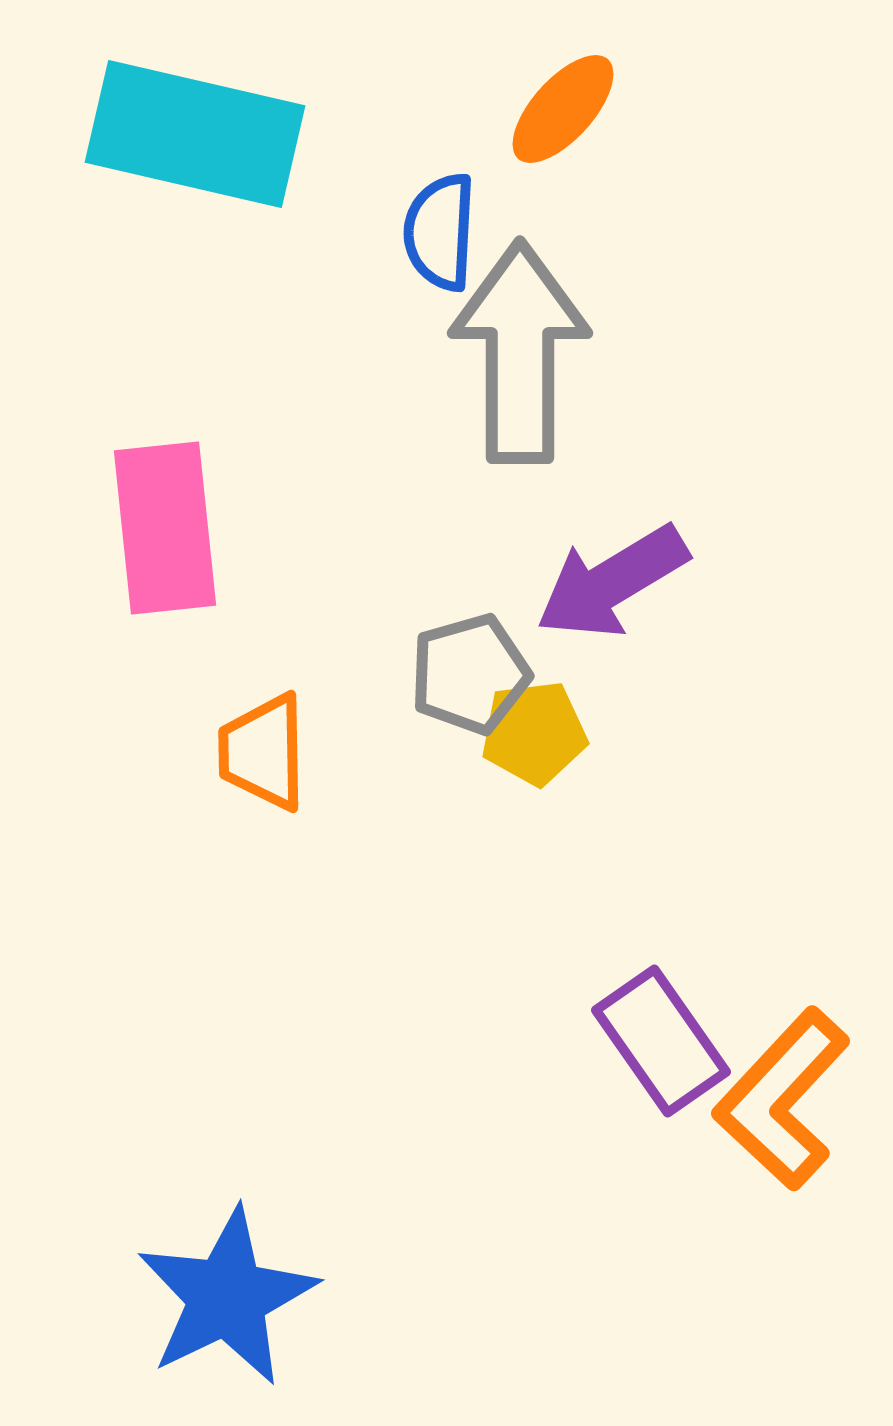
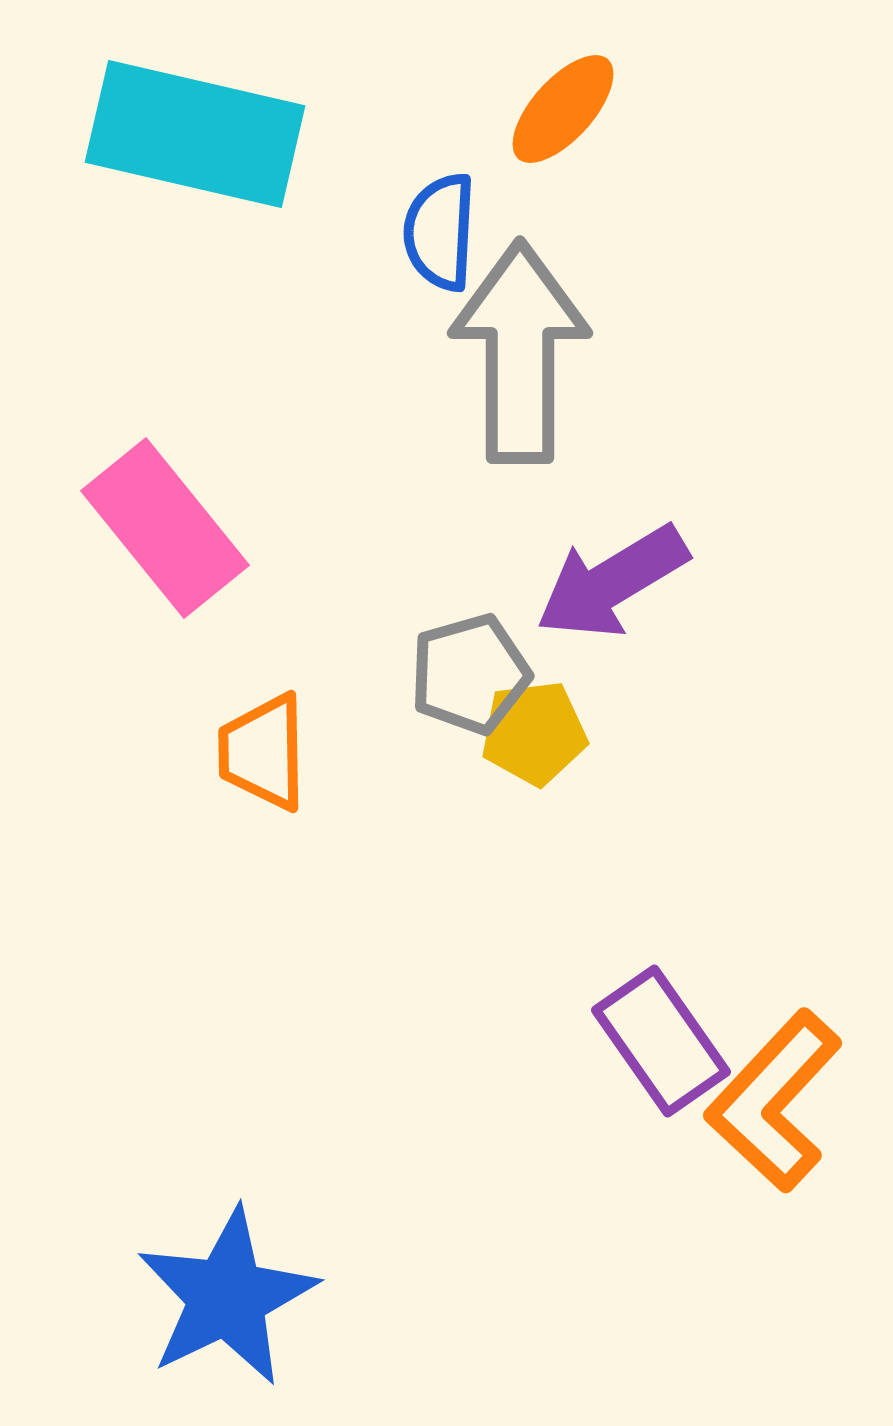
pink rectangle: rotated 33 degrees counterclockwise
orange L-shape: moved 8 px left, 2 px down
